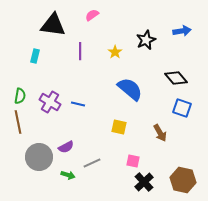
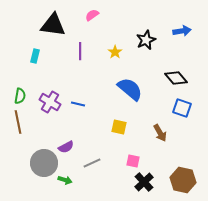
gray circle: moved 5 px right, 6 px down
green arrow: moved 3 px left, 5 px down
